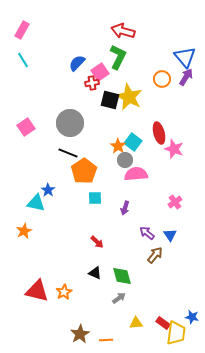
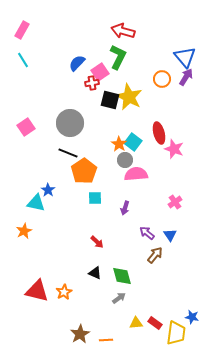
orange star at (118, 146): moved 1 px right, 2 px up
red rectangle at (163, 323): moved 8 px left
